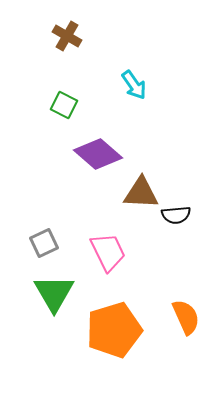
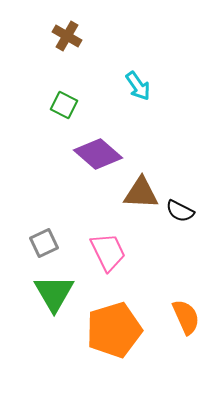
cyan arrow: moved 4 px right, 1 px down
black semicircle: moved 4 px right, 4 px up; rotated 32 degrees clockwise
